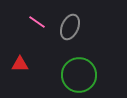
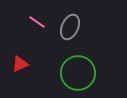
red triangle: rotated 24 degrees counterclockwise
green circle: moved 1 px left, 2 px up
